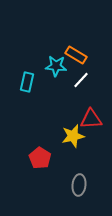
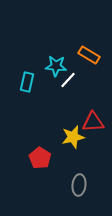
orange rectangle: moved 13 px right
white line: moved 13 px left
red triangle: moved 2 px right, 3 px down
yellow star: moved 1 px down
